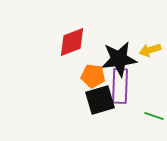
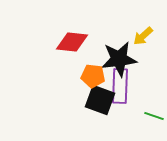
red diamond: rotated 28 degrees clockwise
yellow arrow: moved 7 px left, 14 px up; rotated 25 degrees counterclockwise
black square: rotated 36 degrees clockwise
